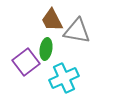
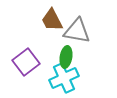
green ellipse: moved 20 px right, 8 px down
